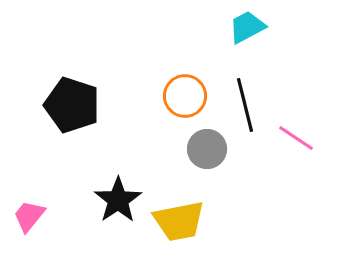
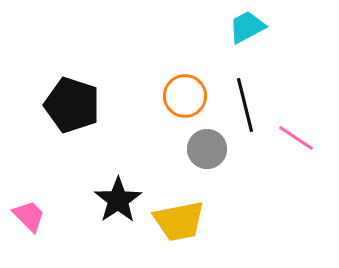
pink trapezoid: rotated 96 degrees clockwise
